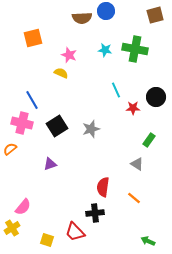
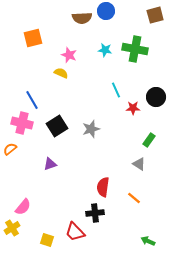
gray triangle: moved 2 px right
